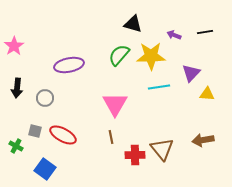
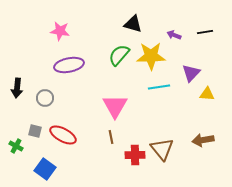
pink star: moved 46 px right, 15 px up; rotated 30 degrees counterclockwise
pink triangle: moved 2 px down
